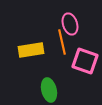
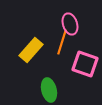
orange line: rotated 30 degrees clockwise
yellow rectangle: rotated 40 degrees counterclockwise
pink square: moved 3 px down
